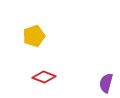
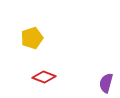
yellow pentagon: moved 2 px left, 2 px down
